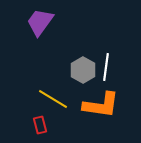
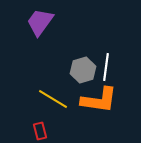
gray hexagon: rotated 15 degrees clockwise
orange L-shape: moved 2 px left, 5 px up
red rectangle: moved 6 px down
